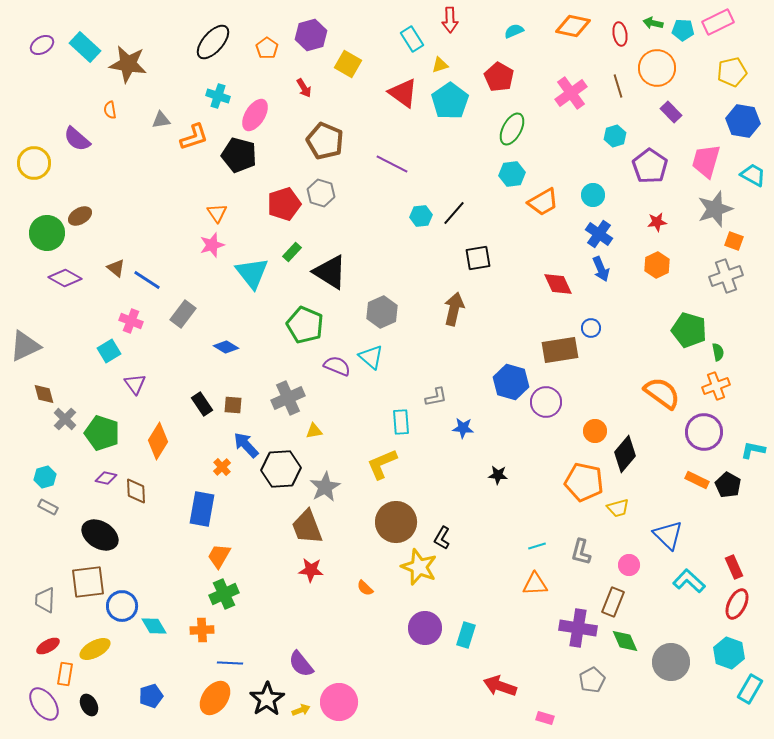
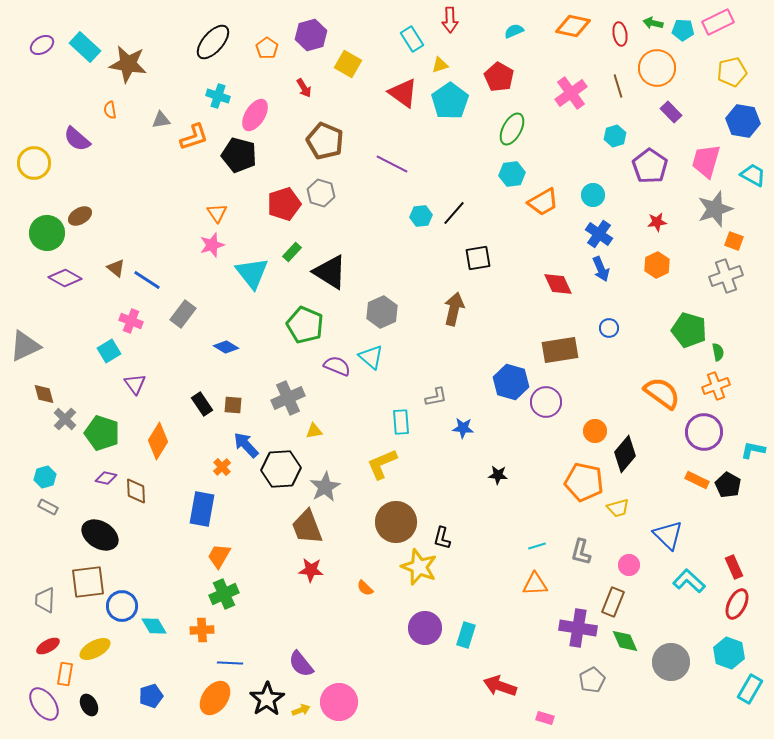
blue circle at (591, 328): moved 18 px right
black L-shape at (442, 538): rotated 15 degrees counterclockwise
